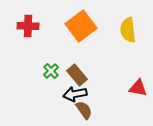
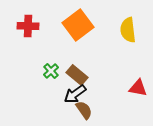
orange square: moved 3 px left, 1 px up
brown rectangle: rotated 10 degrees counterclockwise
black arrow: rotated 25 degrees counterclockwise
